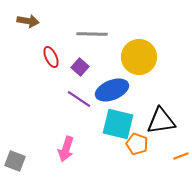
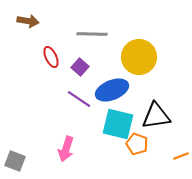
black triangle: moved 5 px left, 5 px up
